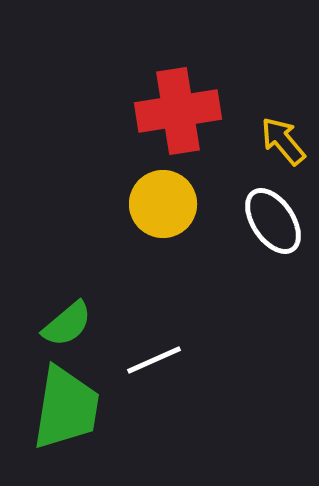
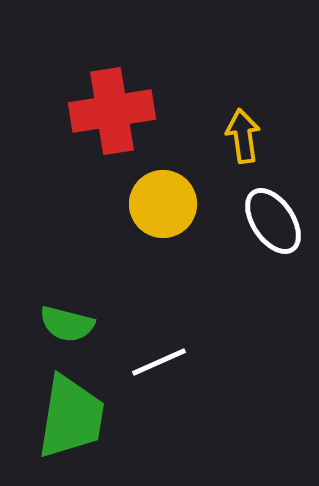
red cross: moved 66 px left
yellow arrow: moved 40 px left, 5 px up; rotated 32 degrees clockwise
green semicircle: rotated 54 degrees clockwise
white line: moved 5 px right, 2 px down
green trapezoid: moved 5 px right, 9 px down
